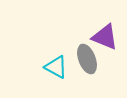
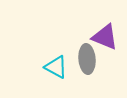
gray ellipse: rotated 16 degrees clockwise
